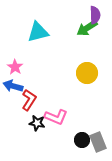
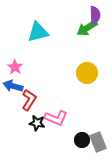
pink L-shape: moved 1 px down
